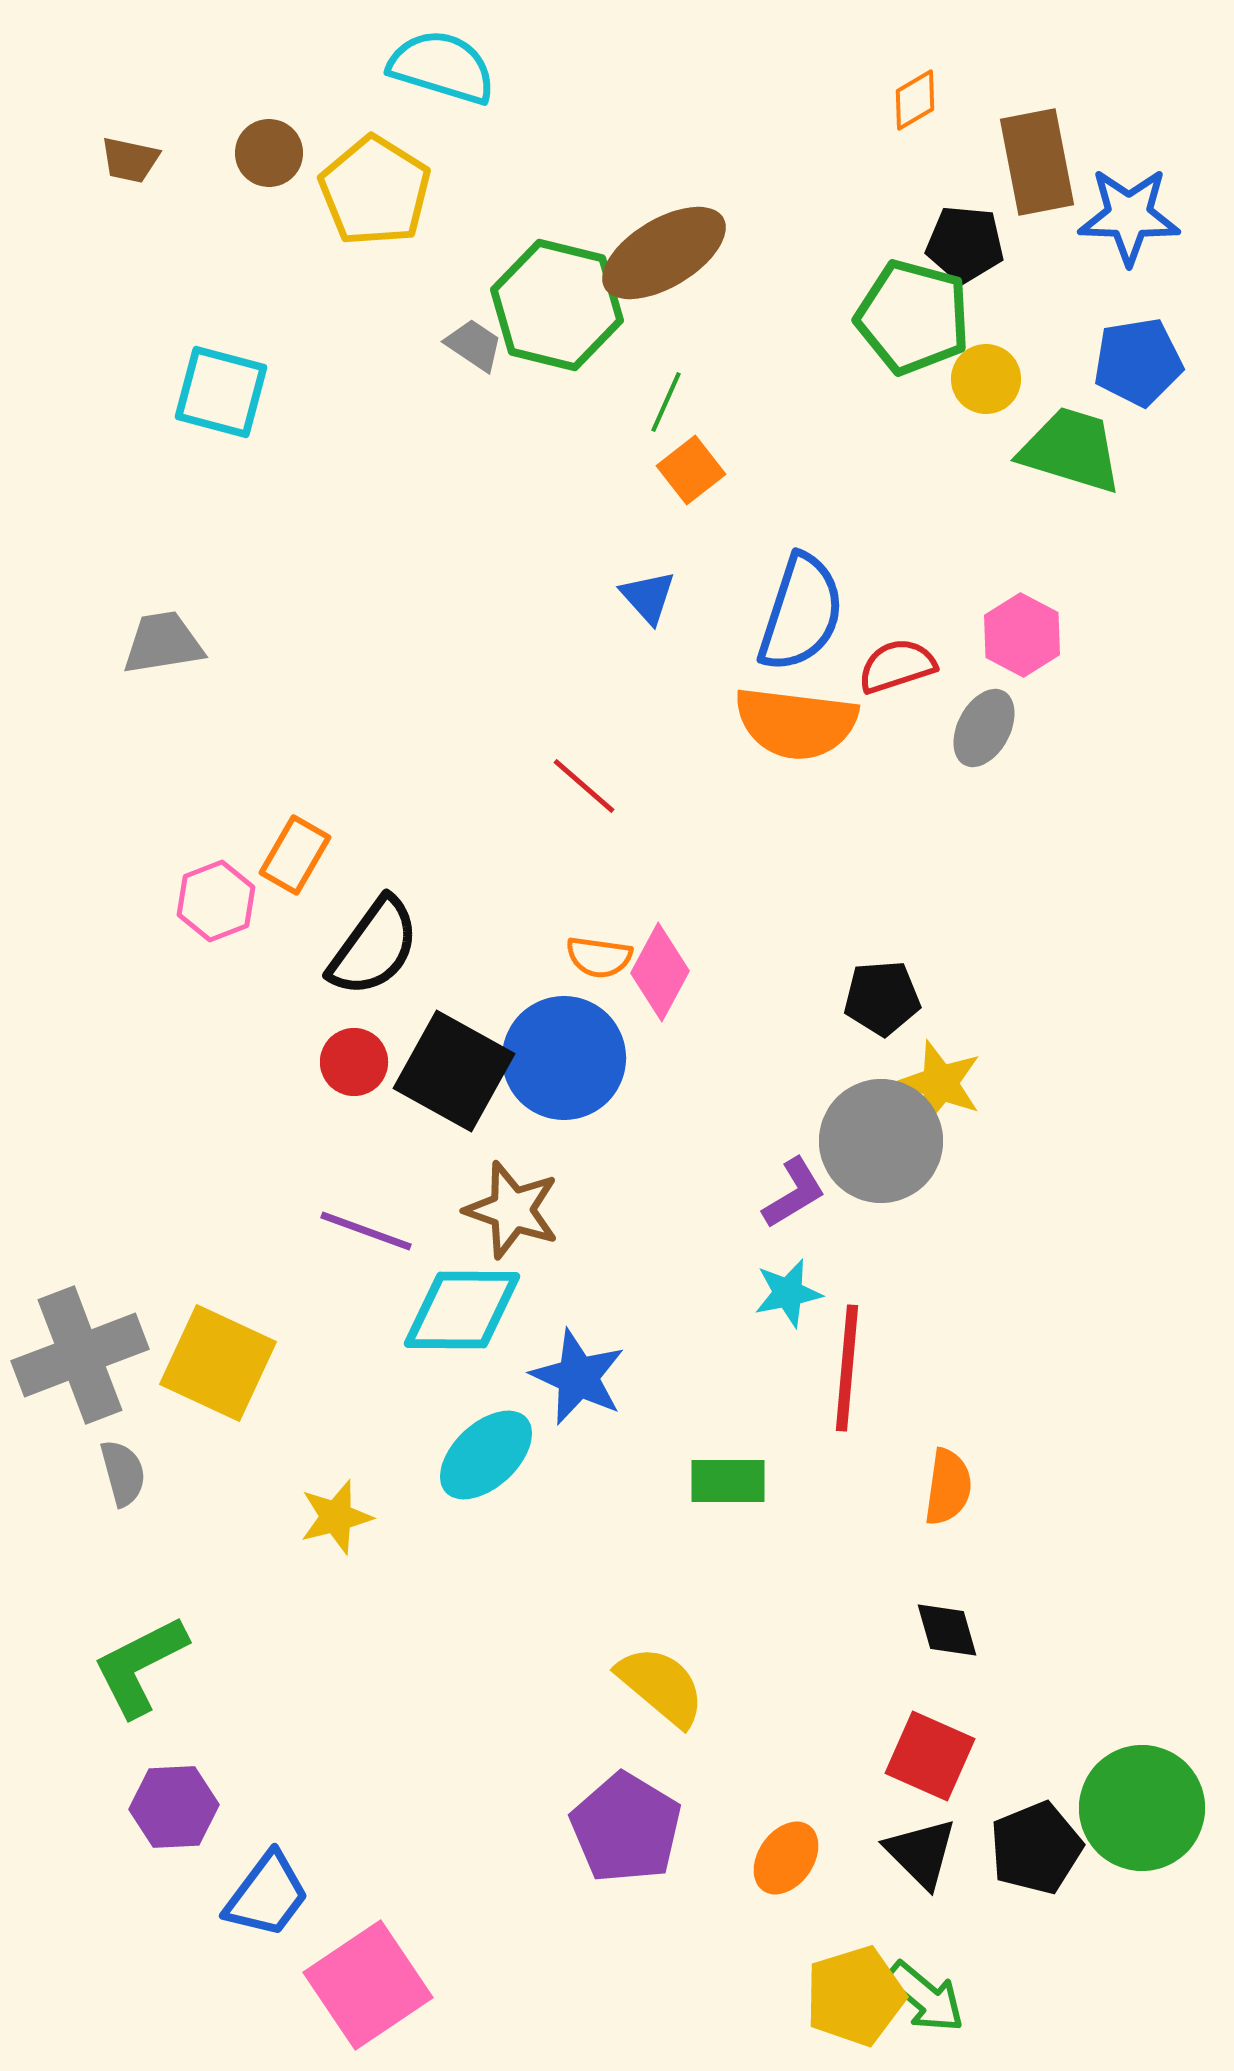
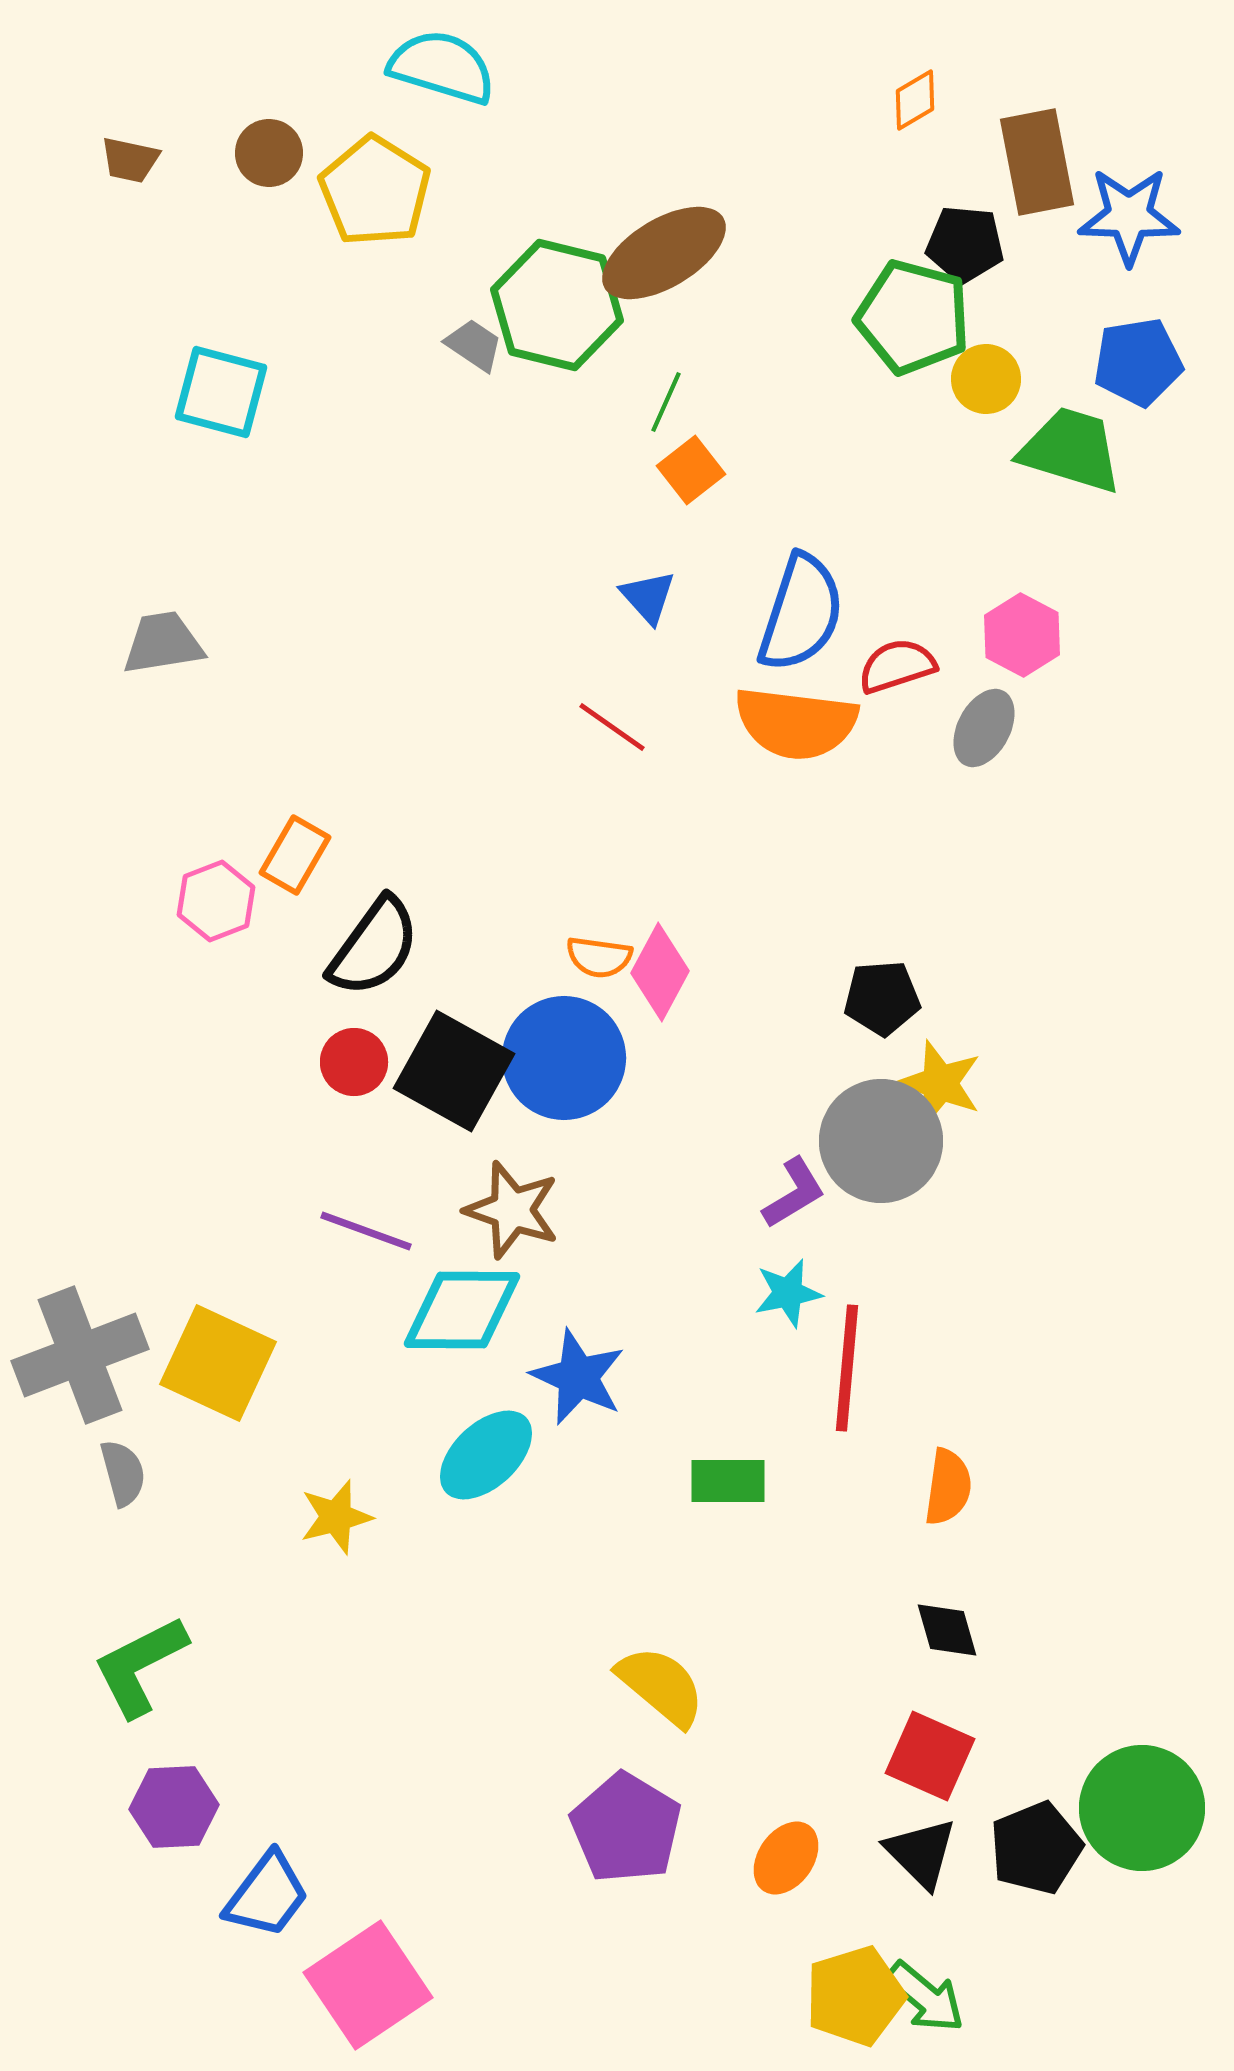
red line at (584, 786): moved 28 px right, 59 px up; rotated 6 degrees counterclockwise
